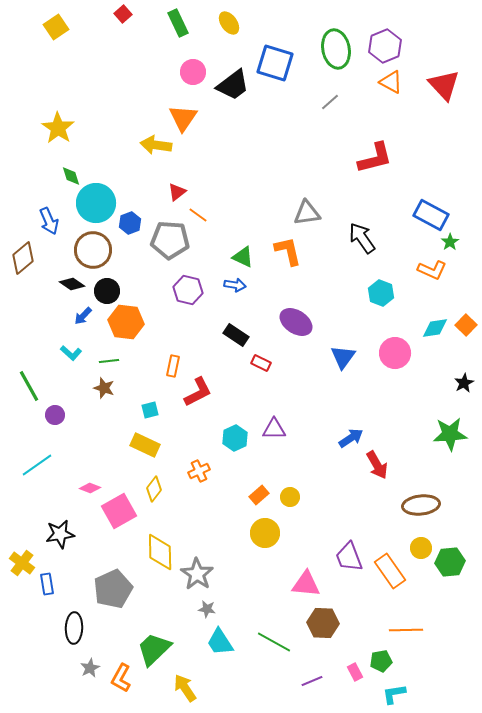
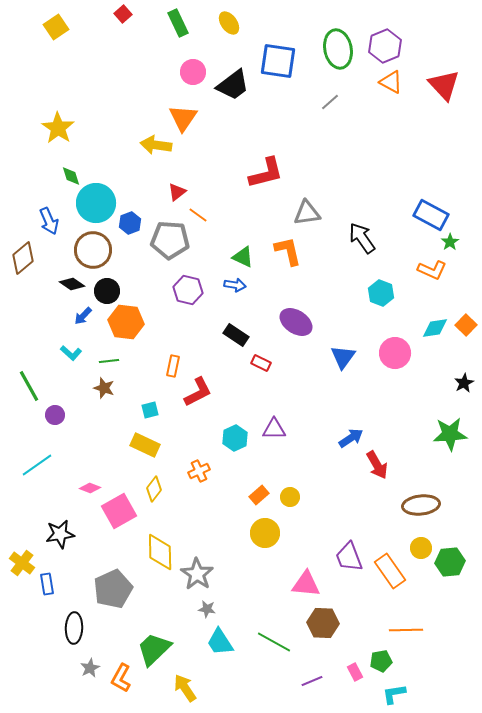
green ellipse at (336, 49): moved 2 px right
blue square at (275, 63): moved 3 px right, 2 px up; rotated 9 degrees counterclockwise
red L-shape at (375, 158): moved 109 px left, 15 px down
